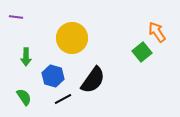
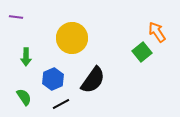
blue hexagon: moved 3 px down; rotated 20 degrees clockwise
black line: moved 2 px left, 5 px down
